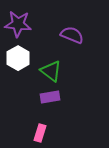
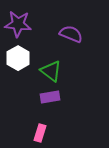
purple semicircle: moved 1 px left, 1 px up
